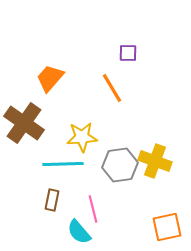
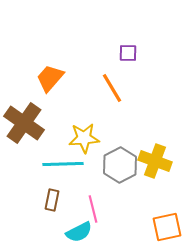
yellow star: moved 2 px right, 1 px down
gray hexagon: rotated 20 degrees counterclockwise
cyan semicircle: rotated 76 degrees counterclockwise
